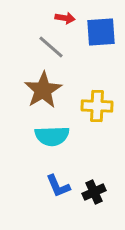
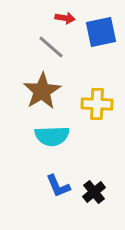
blue square: rotated 8 degrees counterclockwise
brown star: moved 1 px left, 1 px down
yellow cross: moved 2 px up
black cross: rotated 15 degrees counterclockwise
